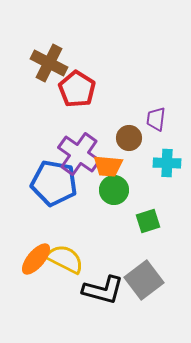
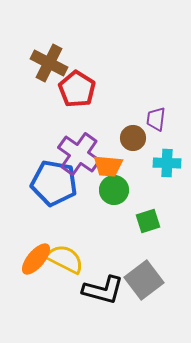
brown circle: moved 4 px right
